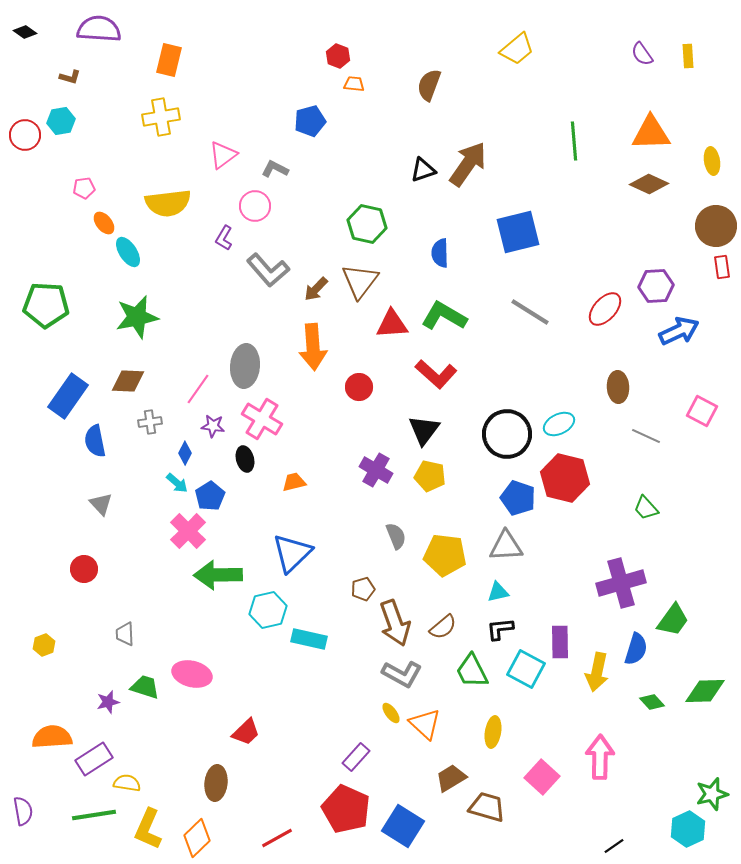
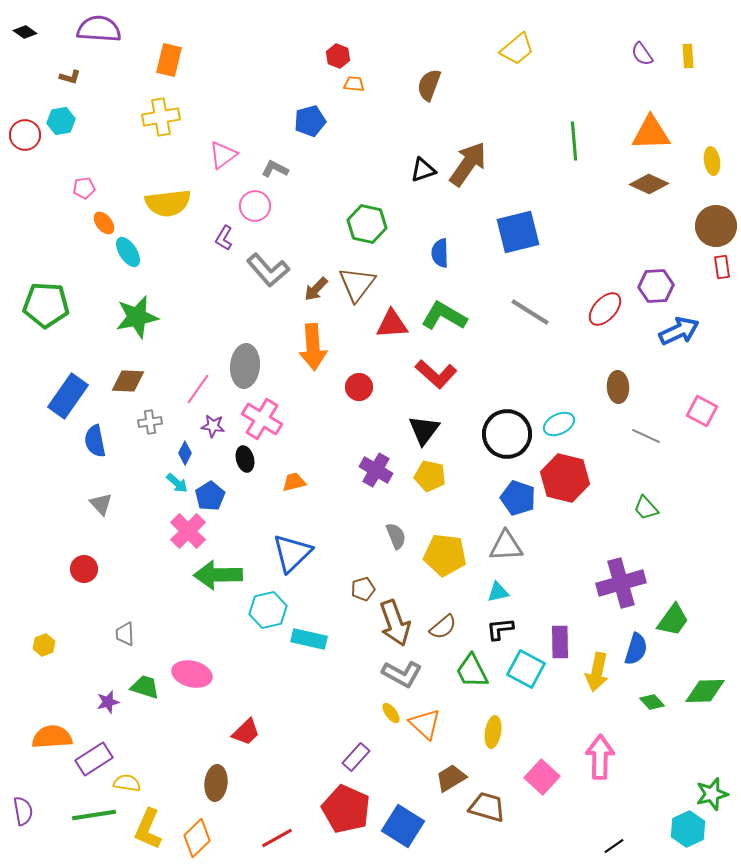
brown triangle at (360, 281): moved 3 px left, 3 px down
